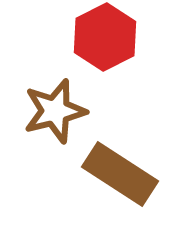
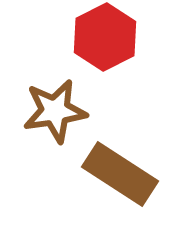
brown star: rotated 6 degrees clockwise
